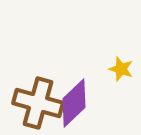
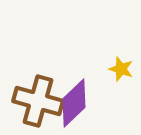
brown cross: moved 2 px up
